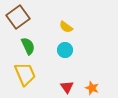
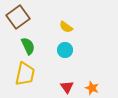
yellow trapezoid: rotated 35 degrees clockwise
